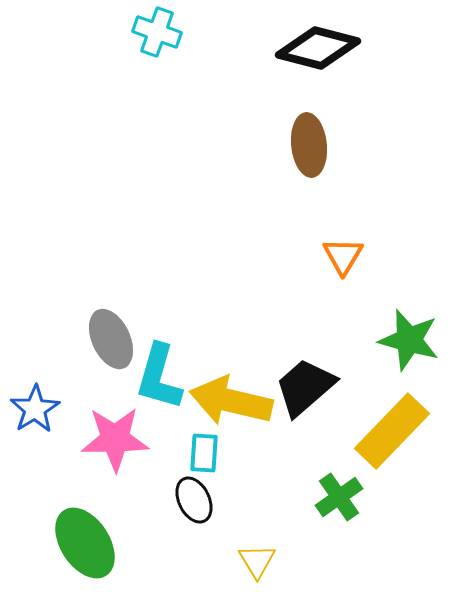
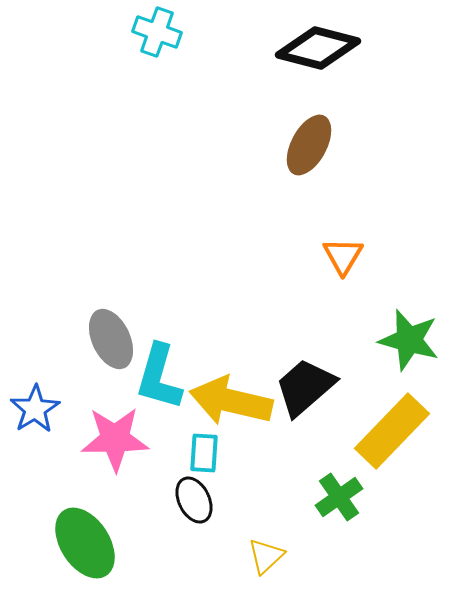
brown ellipse: rotated 34 degrees clockwise
yellow triangle: moved 9 px right, 5 px up; rotated 18 degrees clockwise
